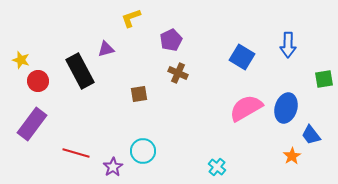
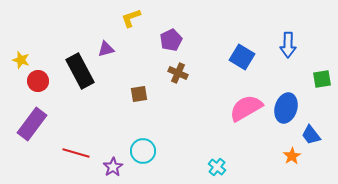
green square: moved 2 px left
